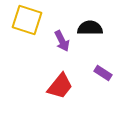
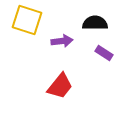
black semicircle: moved 5 px right, 5 px up
purple arrow: rotated 70 degrees counterclockwise
purple rectangle: moved 1 px right, 20 px up
